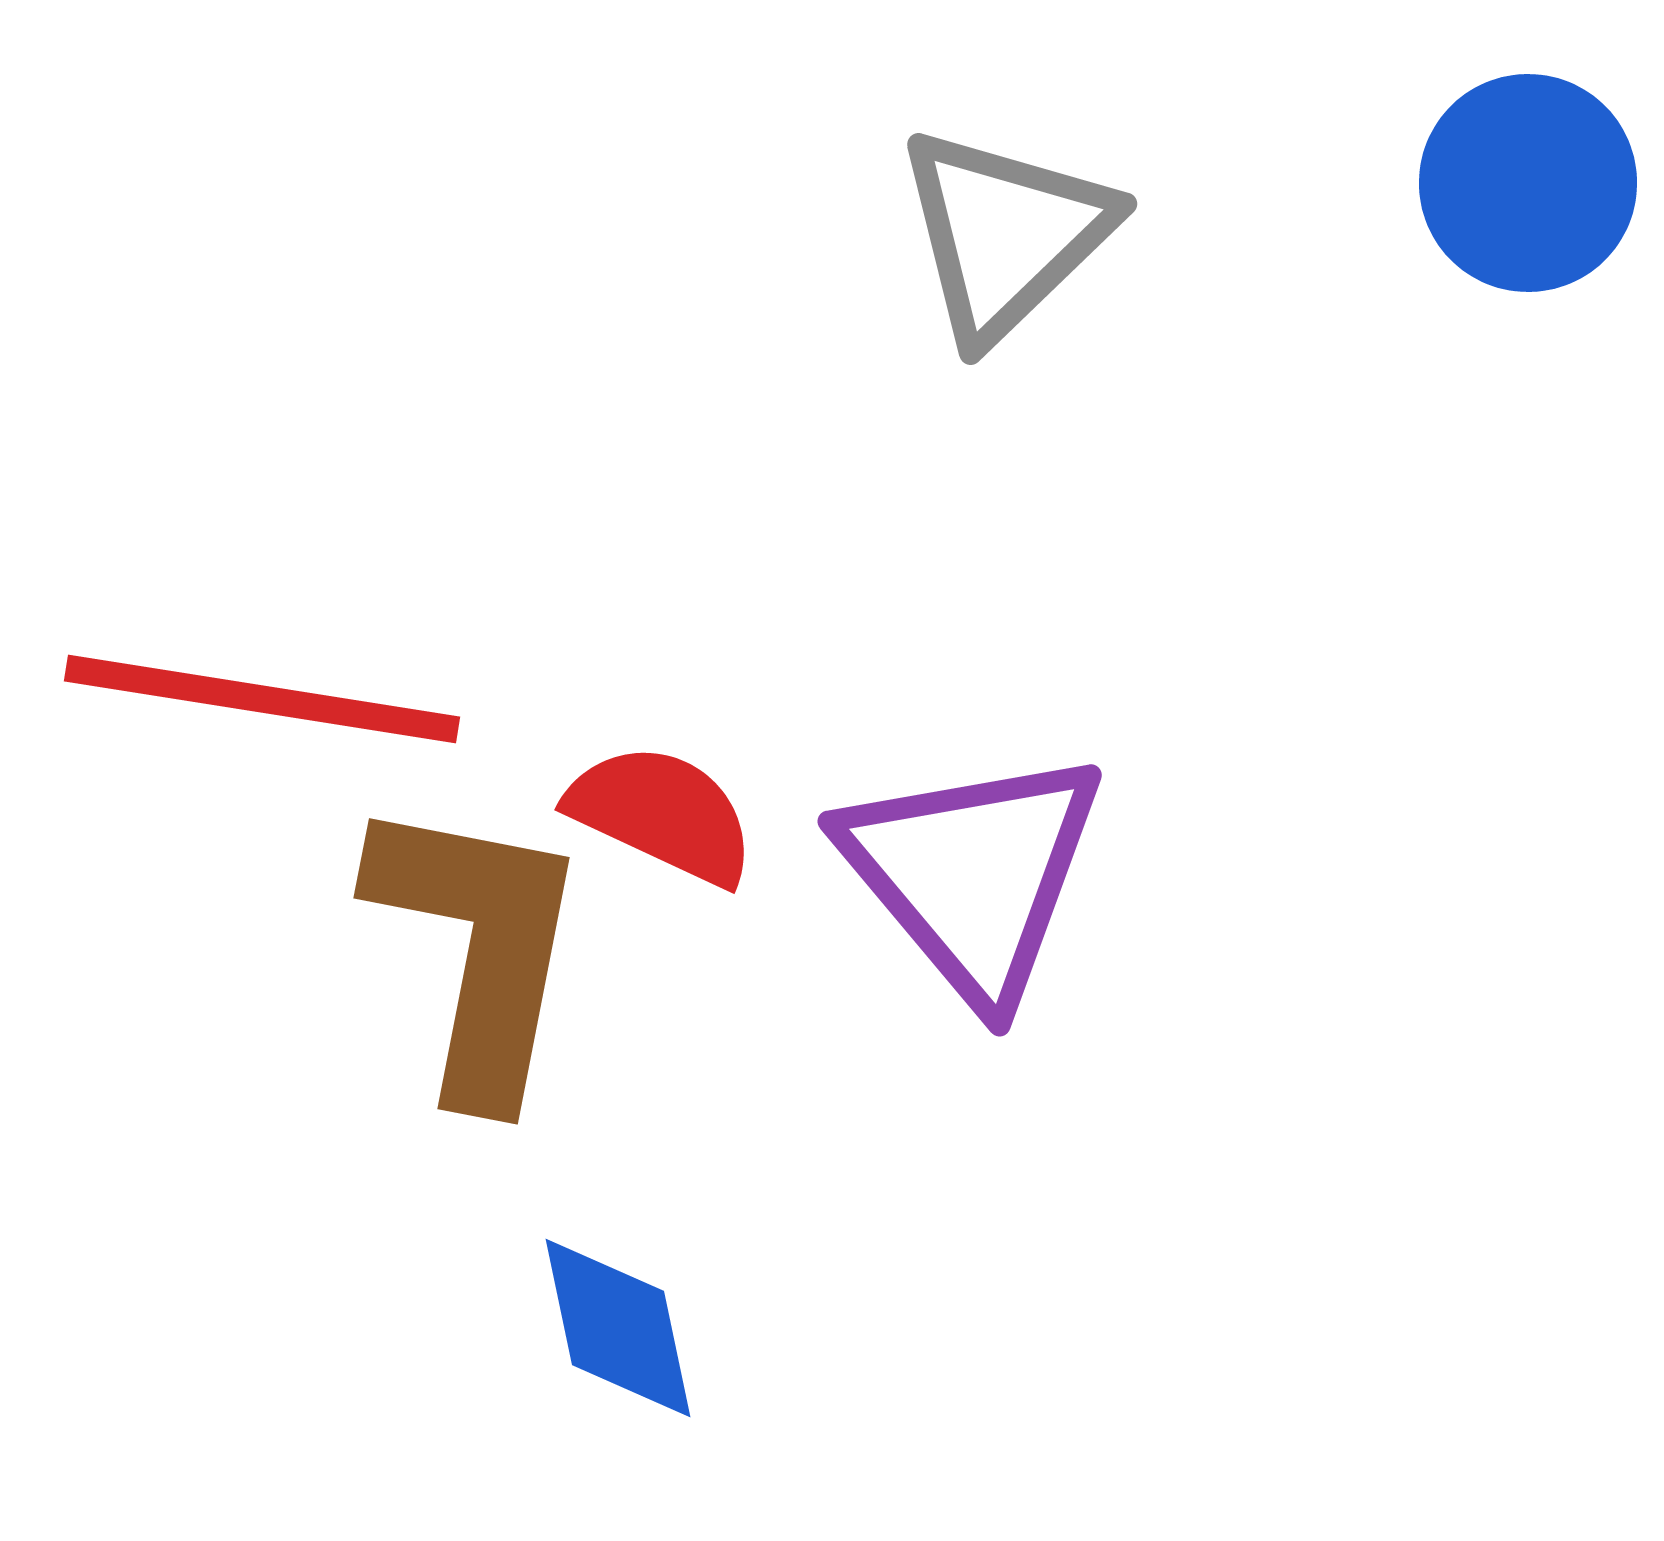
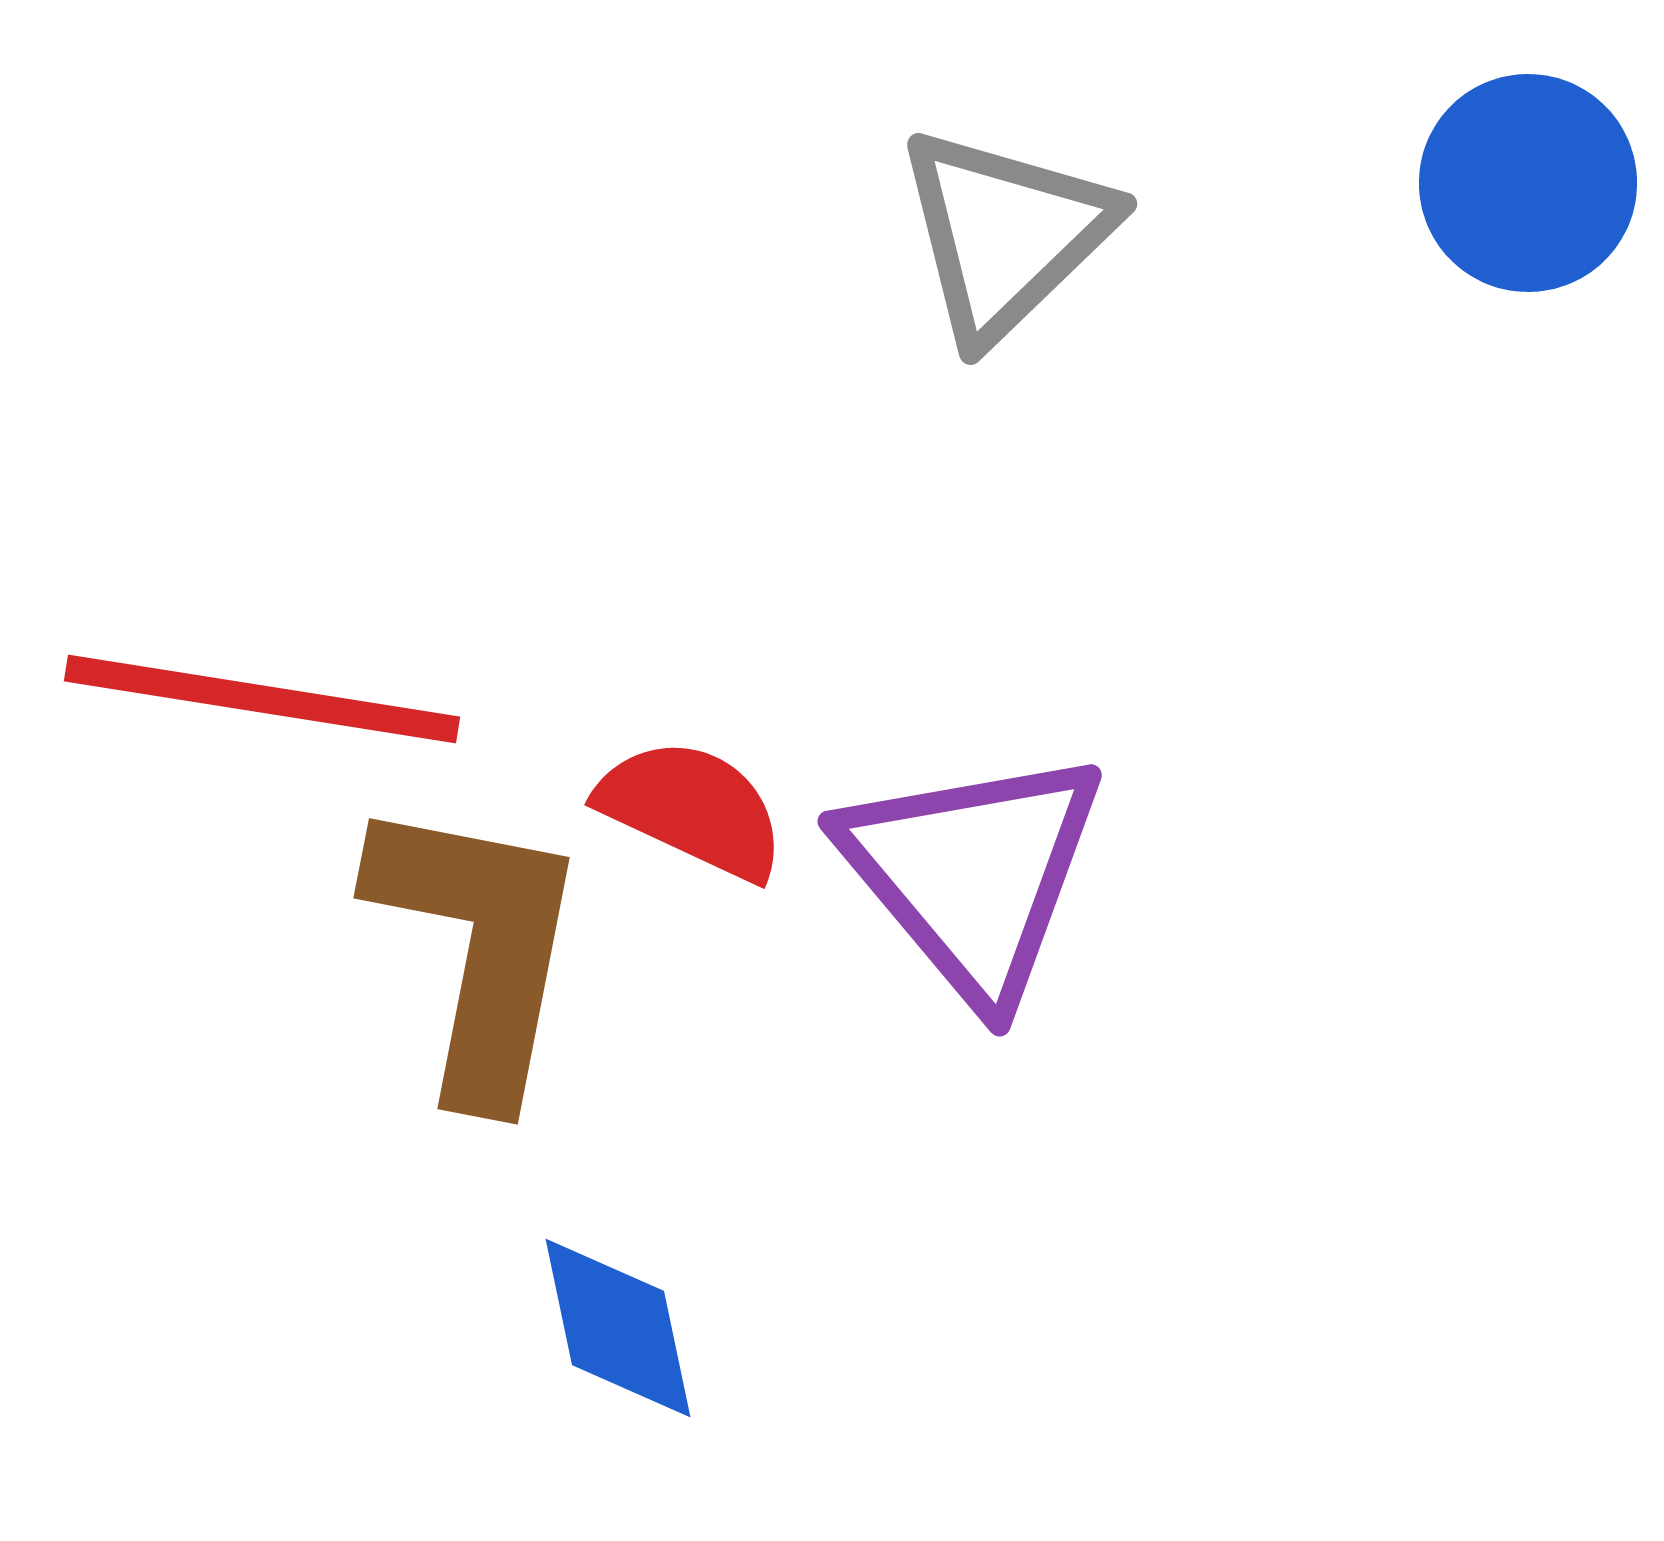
red semicircle: moved 30 px right, 5 px up
